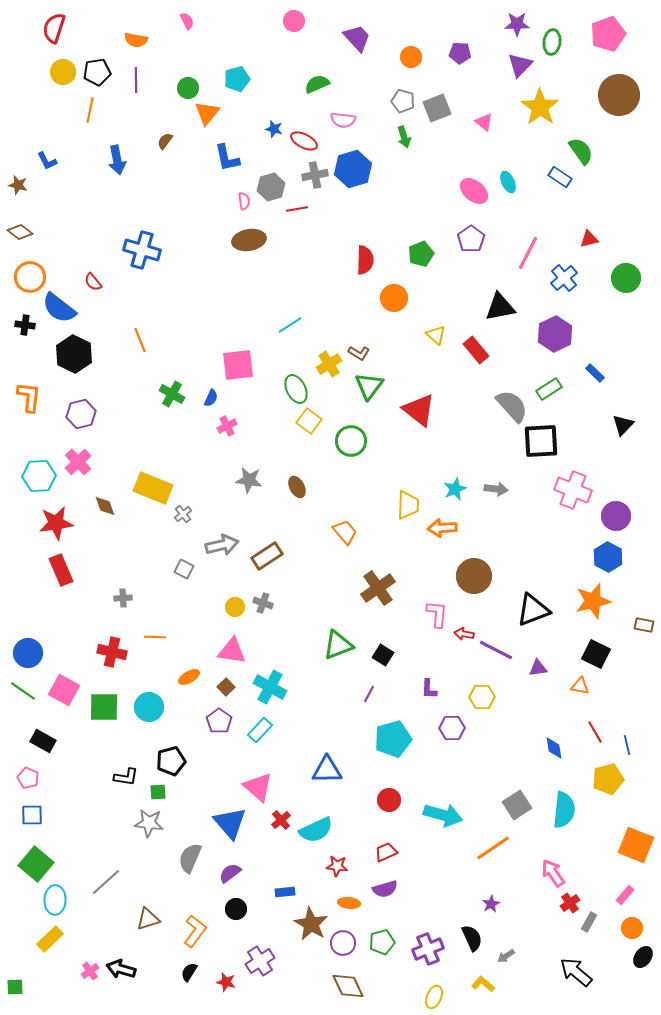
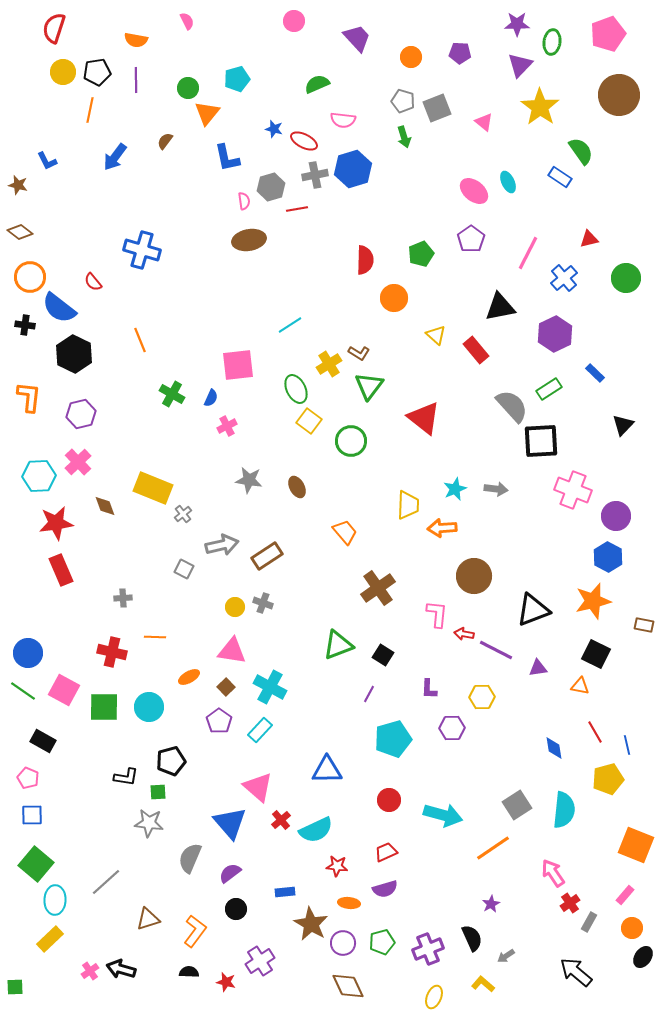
blue arrow at (117, 160): moved 2 px left, 3 px up; rotated 48 degrees clockwise
red triangle at (419, 410): moved 5 px right, 8 px down
black semicircle at (189, 972): rotated 60 degrees clockwise
